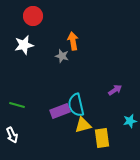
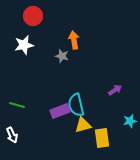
orange arrow: moved 1 px right, 1 px up
